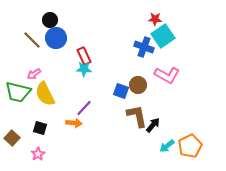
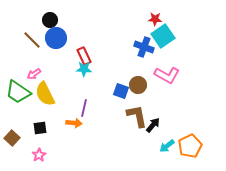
green trapezoid: rotated 20 degrees clockwise
purple line: rotated 30 degrees counterclockwise
black square: rotated 24 degrees counterclockwise
pink star: moved 1 px right, 1 px down
